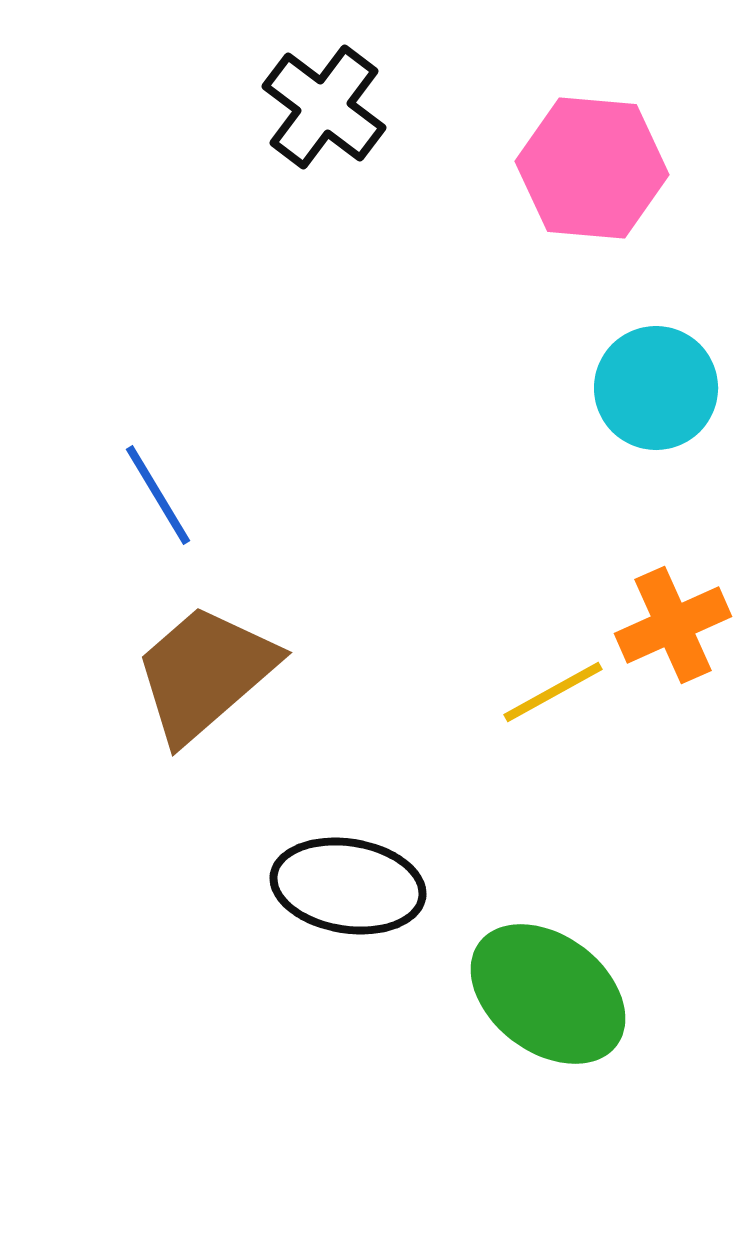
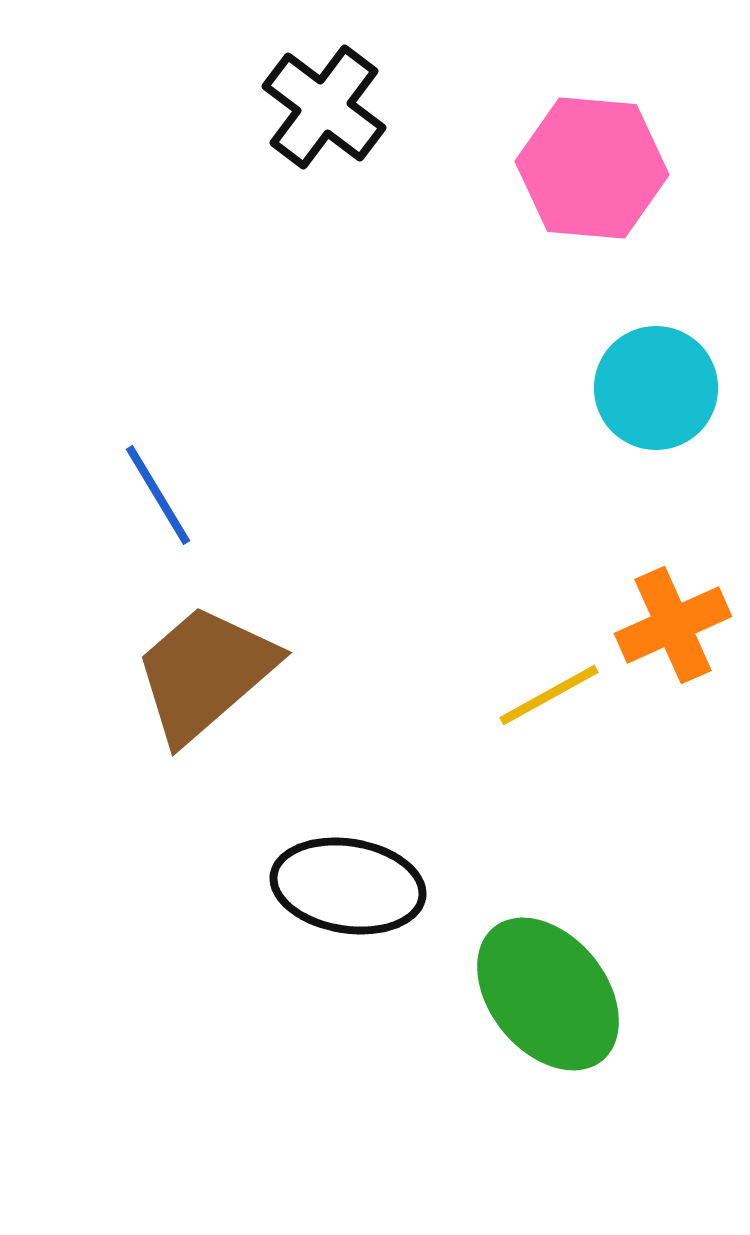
yellow line: moved 4 px left, 3 px down
green ellipse: rotated 14 degrees clockwise
